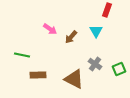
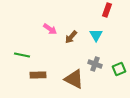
cyan triangle: moved 4 px down
gray cross: rotated 16 degrees counterclockwise
